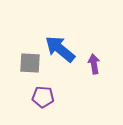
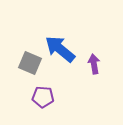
gray square: rotated 20 degrees clockwise
